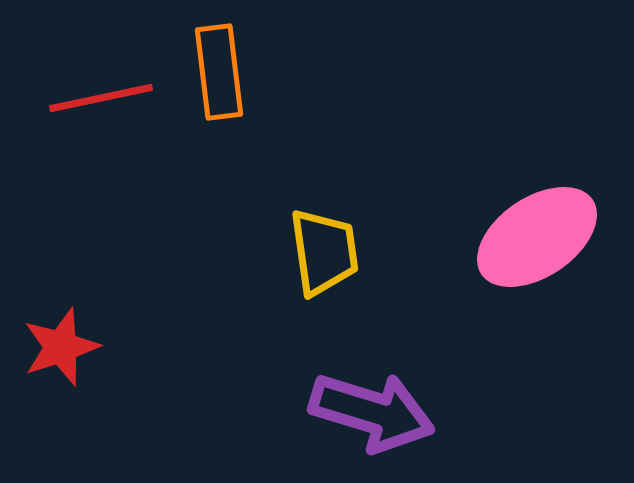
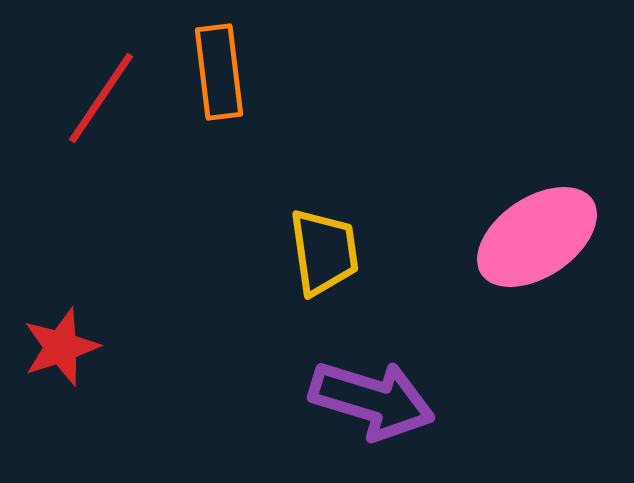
red line: rotated 44 degrees counterclockwise
purple arrow: moved 12 px up
